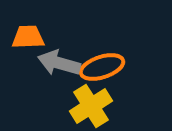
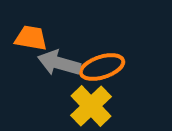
orange trapezoid: moved 3 px right, 1 px down; rotated 12 degrees clockwise
yellow cross: rotated 12 degrees counterclockwise
